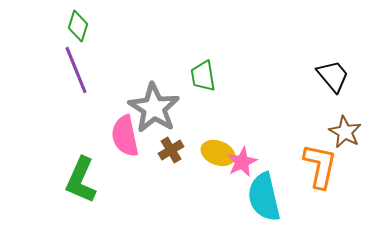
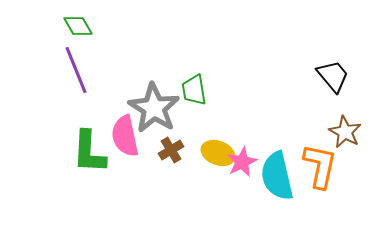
green diamond: rotated 48 degrees counterclockwise
green trapezoid: moved 9 px left, 14 px down
green L-shape: moved 8 px right, 28 px up; rotated 21 degrees counterclockwise
cyan semicircle: moved 13 px right, 21 px up
